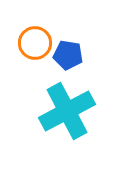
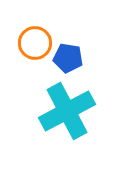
blue pentagon: moved 3 px down
